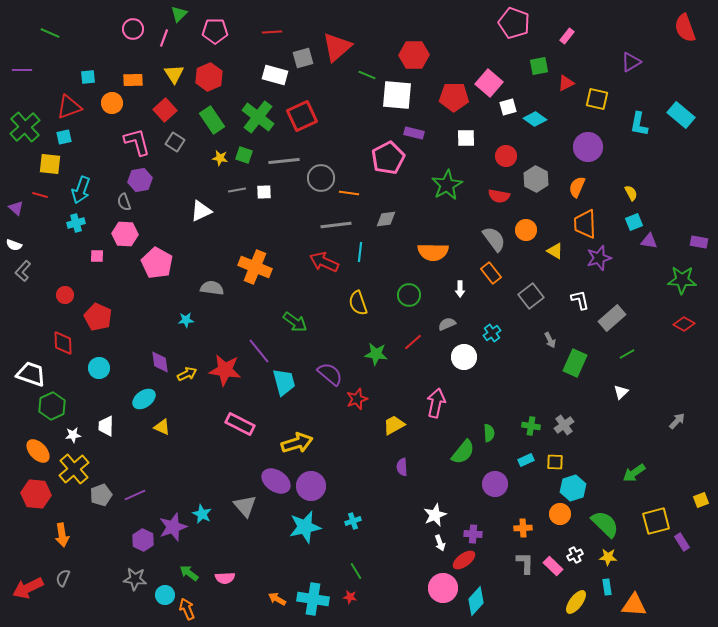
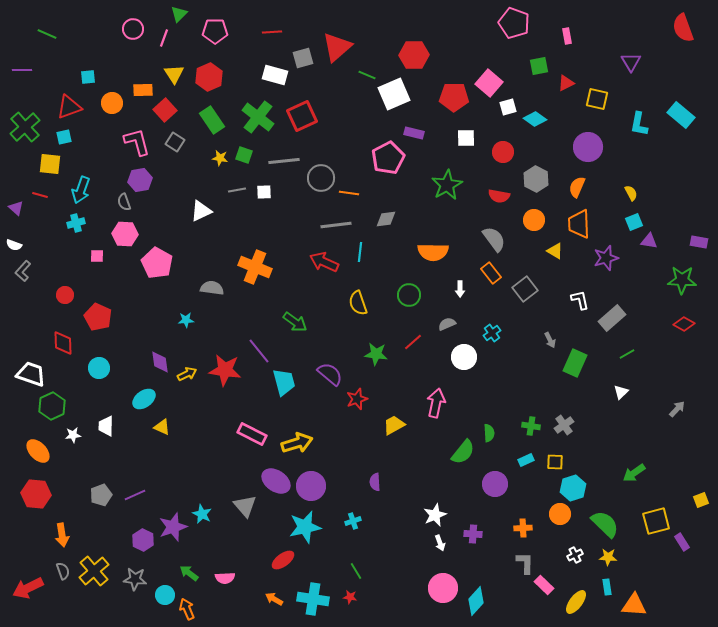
red semicircle at (685, 28): moved 2 px left
green line at (50, 33): moved 3 px left, 1 px down
pink rectangle at (567, 36): rotated 49 degrees counterclockwise
purple triangle at (631, 62): rotated 30 degrees counterclockwise
orange rectangle at (133, 80): moved 10 px right, 10 px down
white square at (397, 95): moved 3 px left, 1 px up; rotated 28 degrees counterclockwise
red circle at (506, 156): moved 3 px left, 4 px up
orange trapezoid at (585, 224): moved 6 px left
orange circle at (526, 230): moved 8 px right, 10 px up
purple star at (599, 258): moved 7 px right
gray square at (531, 296): moved 6 px left, 7 px up
gray arrow at (677, 421): moved 12 px up
pink rectangle at (240, 424): moved 12 px right, 10 px down
purple semicircle at (402, 467): moved 27 px left, 15 px down
yellow cross at (74, 469): moved 20 px right, 102 px down
red ellipse at (464, 560): moved 181 px left
pink rectangle at (553, 566): moved 9 px left, 19 px down
gray semicircle at (63, 578): moved 7 px up; rotated 138 degrees clockwise
orange arrow at (277, 599): moved 3 px left
